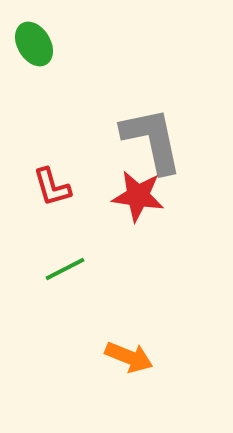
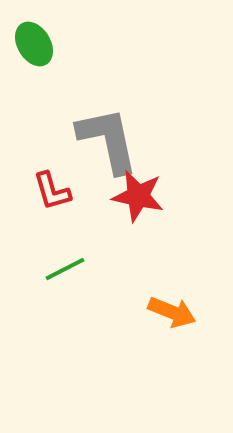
gray L-shape: moved 44 px left
red L-shape: moved 4 px down
red star: rotated 4 degrees clockwise
orange arrow: moved 43 px right, 45 px up
